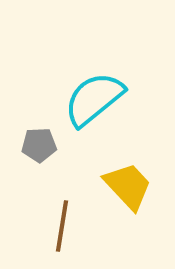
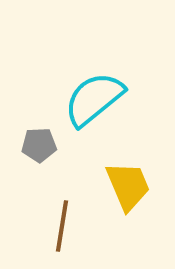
yellow trapezoid: rotated 20 degrees clockwise
